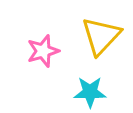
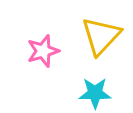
cyan star: moved 5 px right, 1 px down
